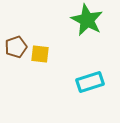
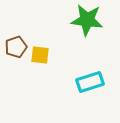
green star: rotated 20 degrees counterclockwise
yellow square: moved 1 px down
